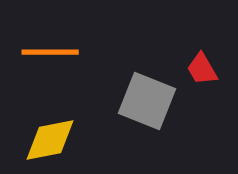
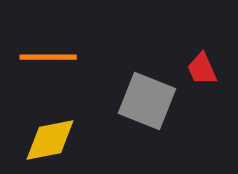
orange line: moved 2 px left, 5 px down
red trapezoid: rotated 6 degrees clockwise
